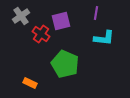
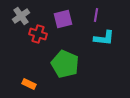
purple line: moved 2 px down
purple square: moved 2 px right, 2 px up
red cross: moved 3 px left; rotated 18 degrees counterclockwise
orange rectangle: moved 1 px left, 1 px down
